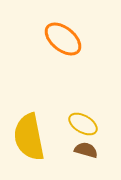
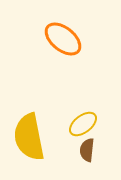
yellow ellipse: rotated 68 degrees counterclockwise
brown semicircle: moved 1 px right; rotated 100 degrees counterclockwise
